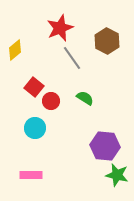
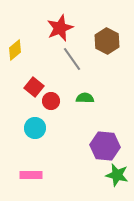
gray line: moved 1 px down
green semicircle: rotated 30 degrees counterclockwise
